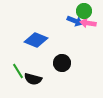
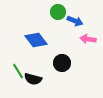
green circle: moved 26 px left, 1 px down
pink arrow: moved 16 px down
blue diamond: rotated 30 degrees clockwise
